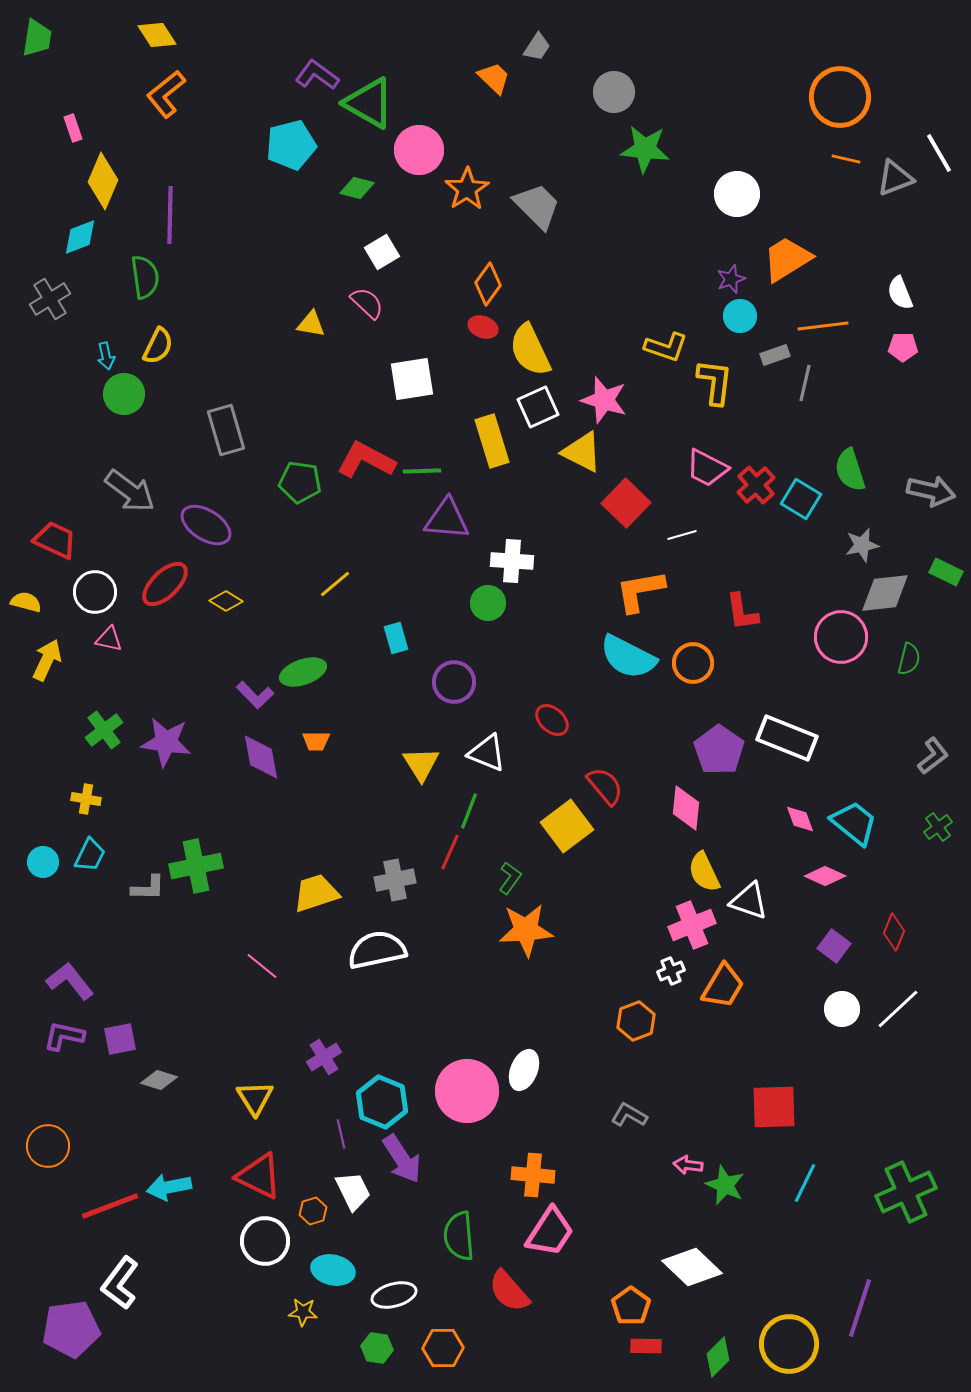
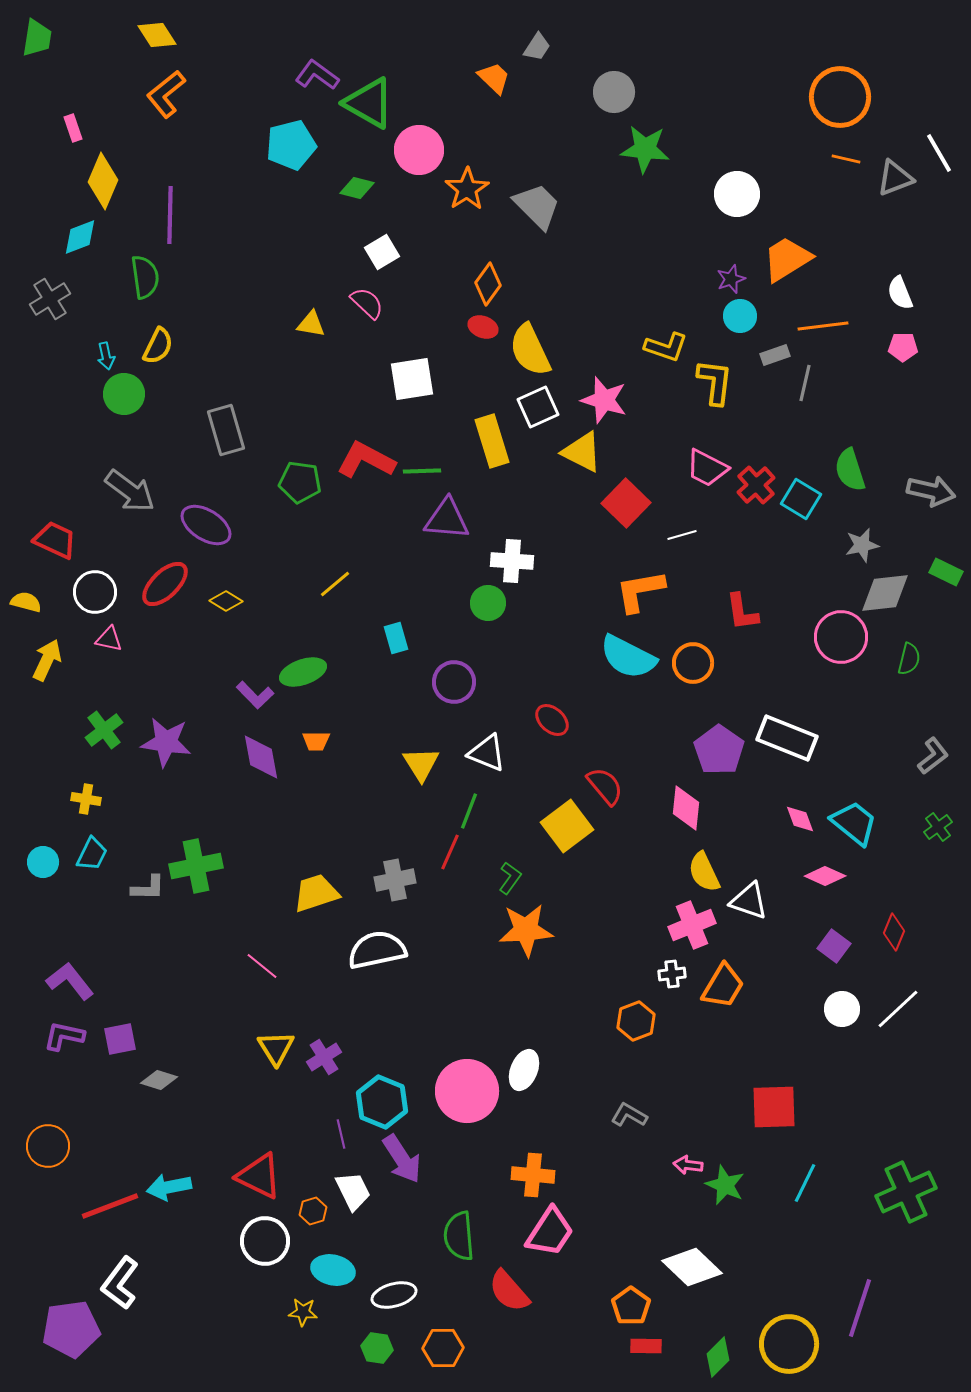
cyan trapezoid at (90, 855): moved 2 px right, 1 px up
white cross at (671, 971): moved 1 px right, 3 px down; rotated 16 degrees clockwise
yellow triangle at (255, 1098): moved 21 px right, 50 px up
